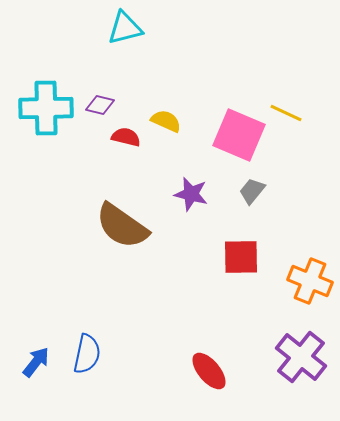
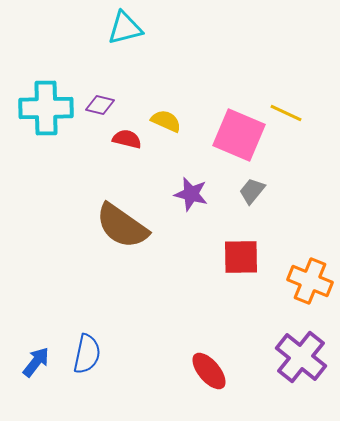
red semicircle: moved 1 px right, 2 px down
